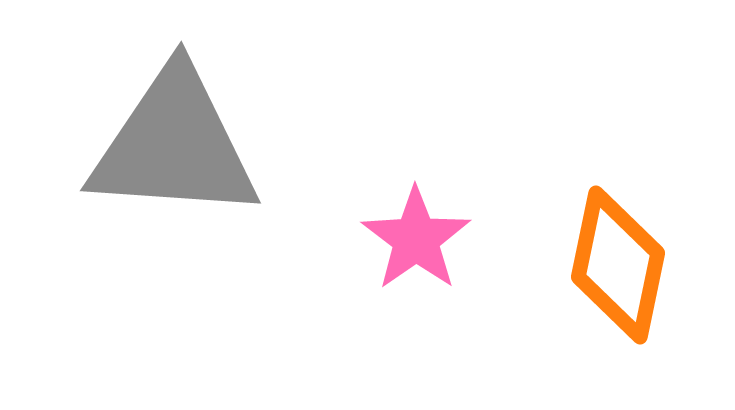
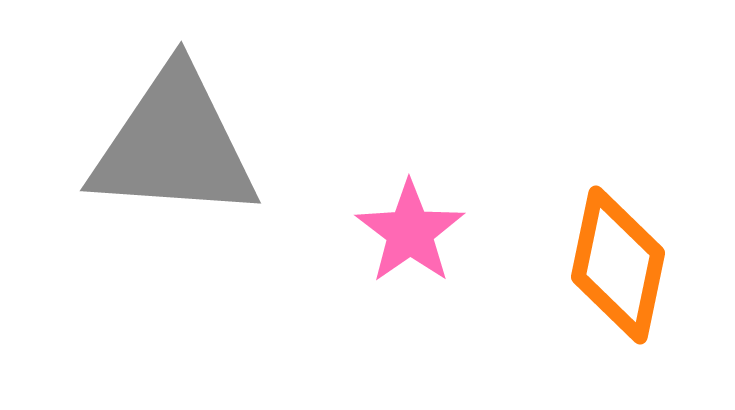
pink star: moved 6 px left, 7 px up
